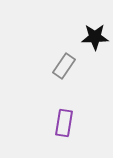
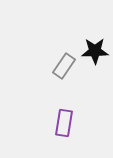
black star: moved 14 px down
